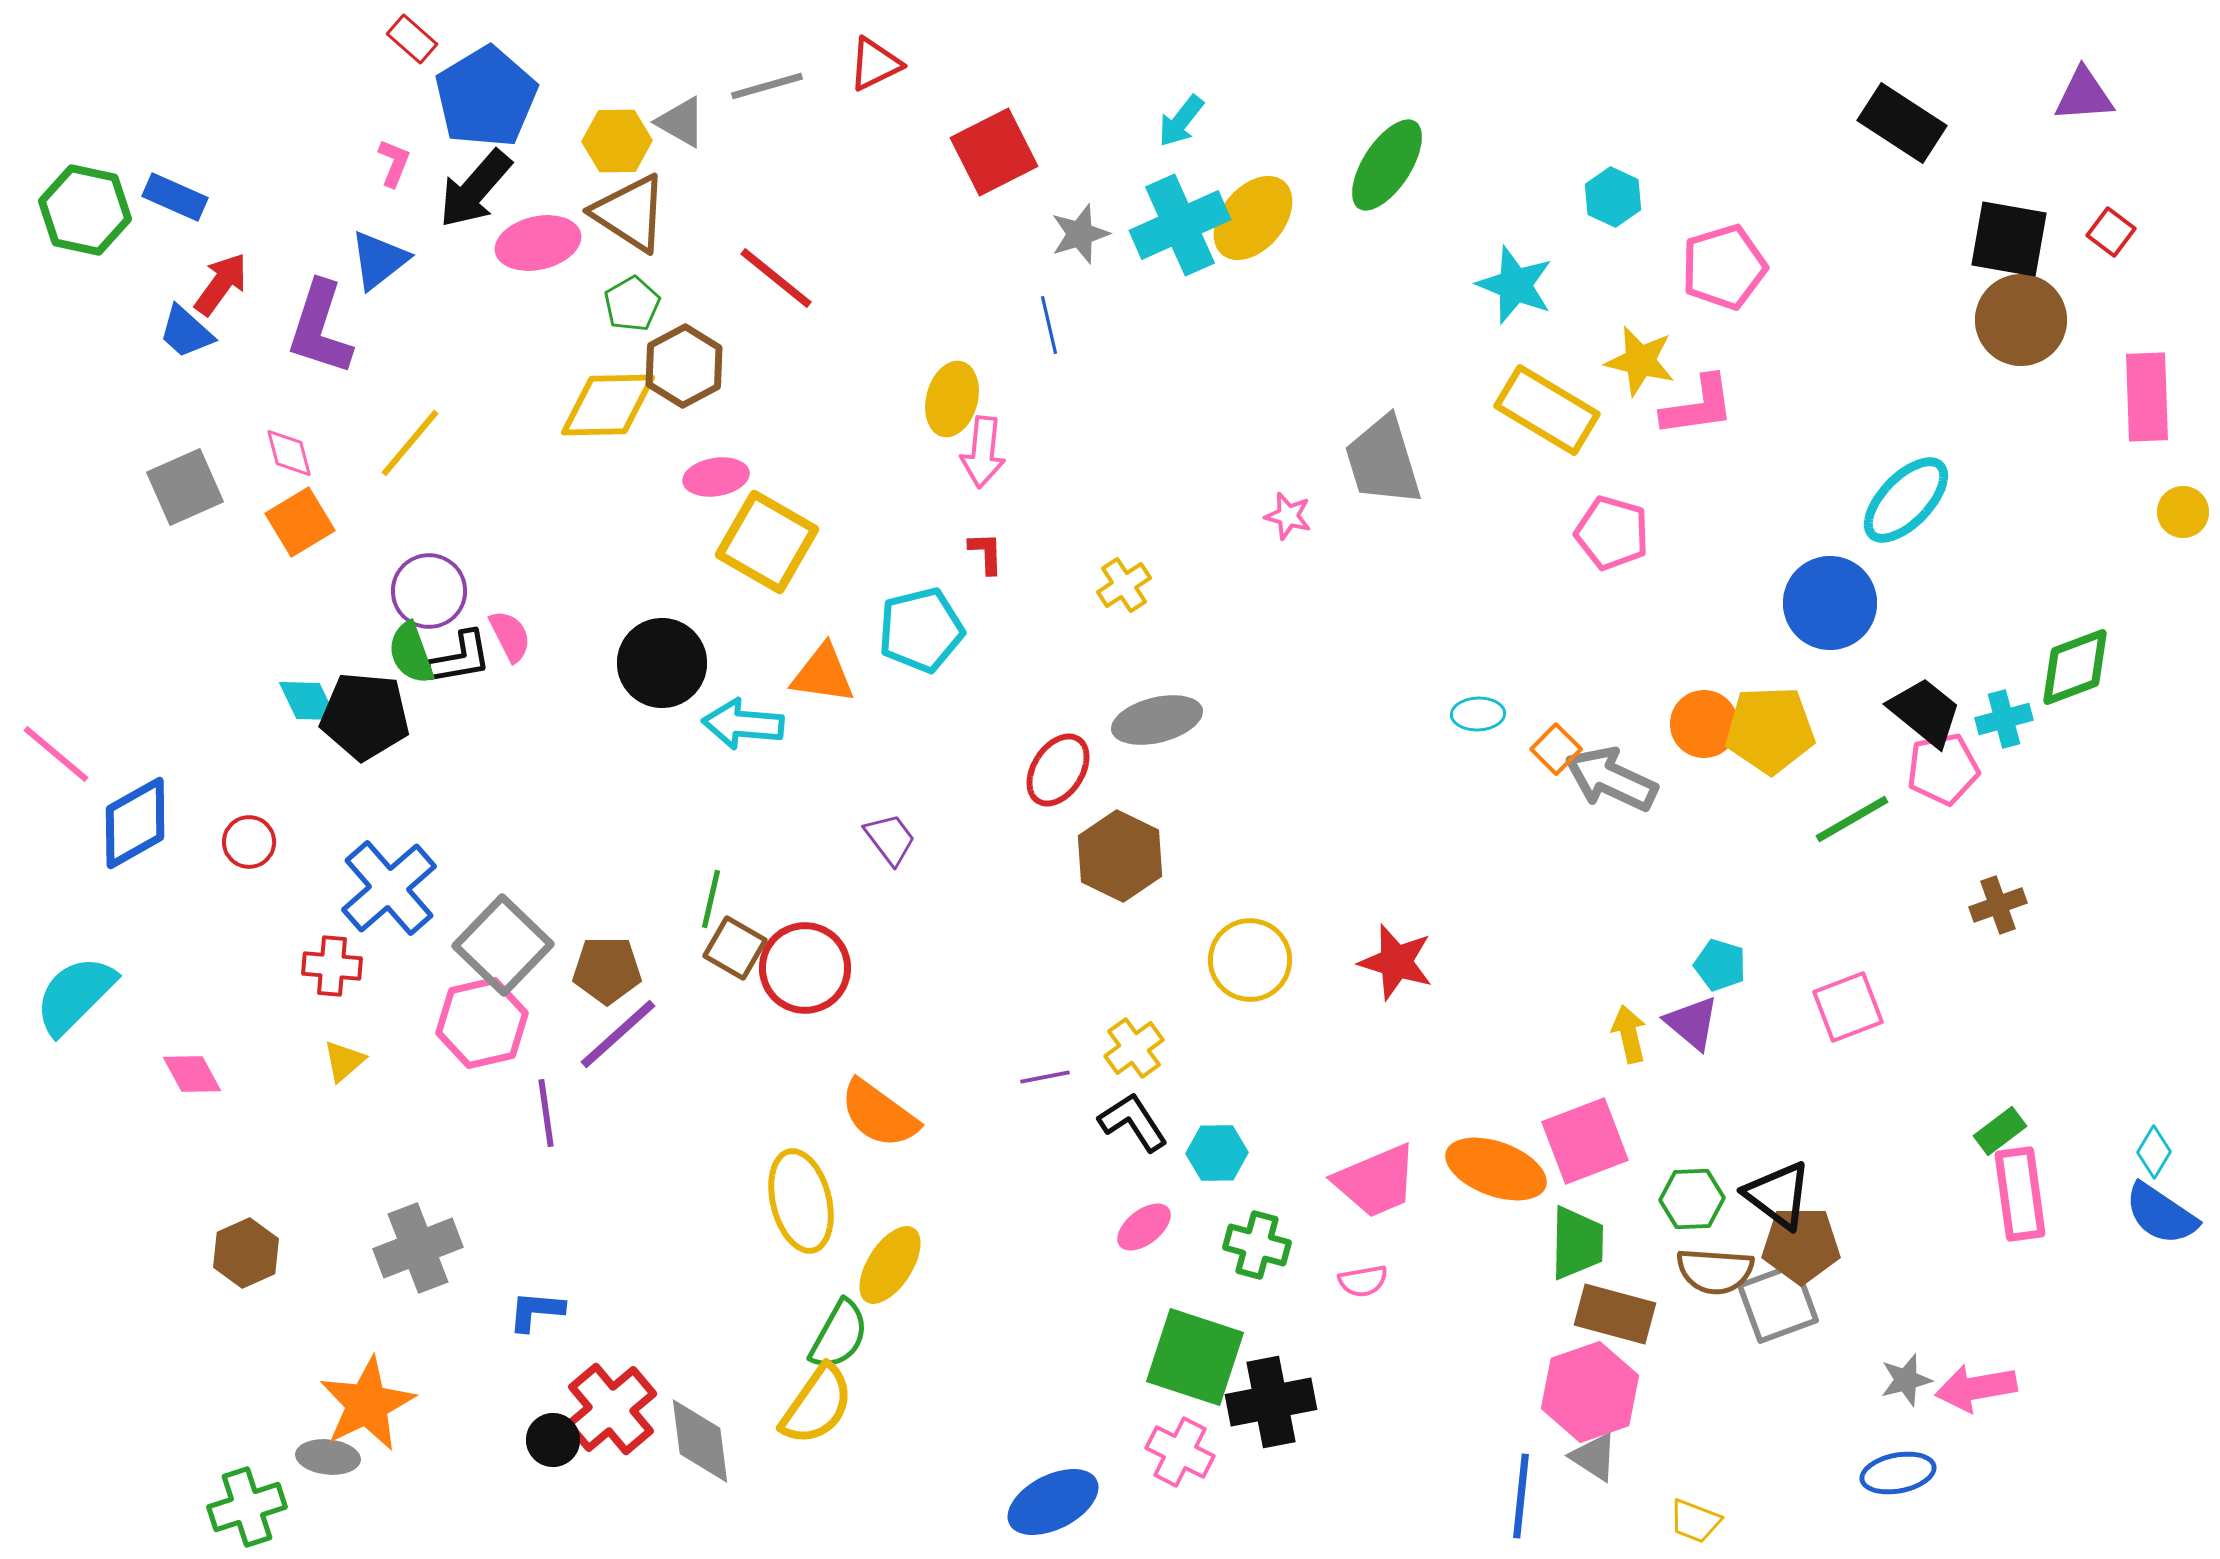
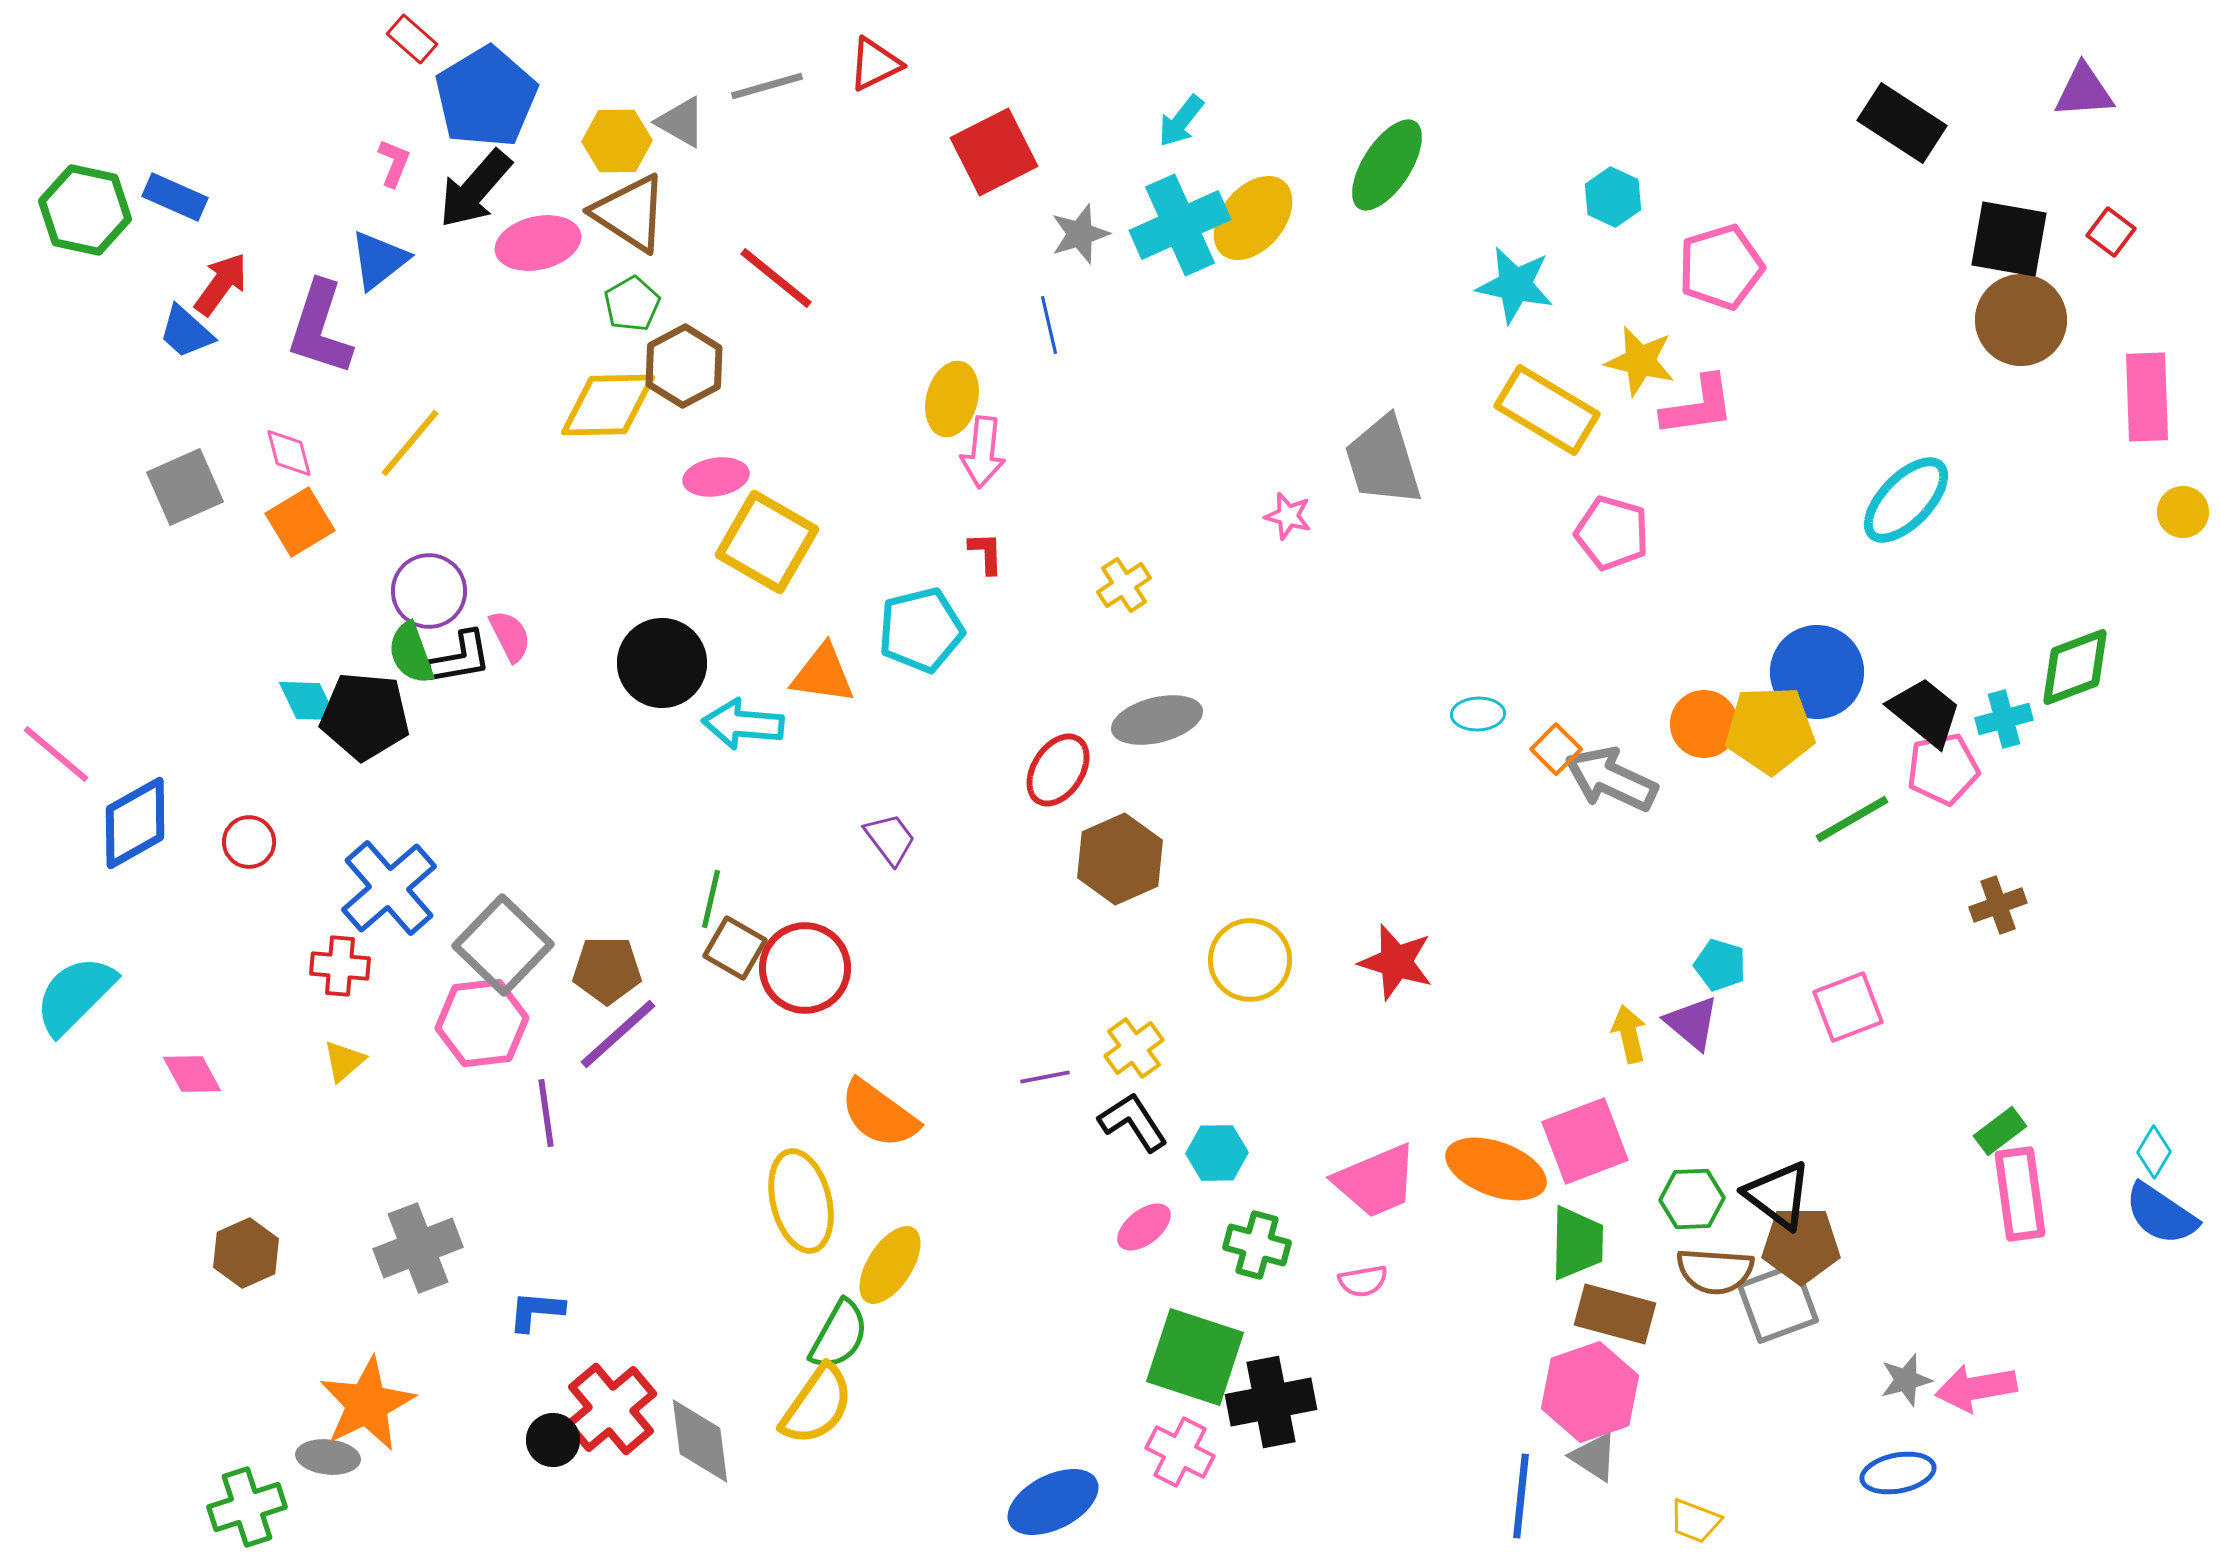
purple triangle at (2084, 95): moved 4 px up
pink pentagon at (1724, 267): moved 3 px left
cyan star at (1515, 285): rotated 10 degrees counterclockwise
blue circle at (1830, 603): moved 13 px left, 69 px down
brown hexagon at (1120, 856): moved 3 px down; rotated 10 degrees clockwise
red cross at (332, 966): moved 8 px right
pink hexagon at (482, 1023): rotated 6 degrees clockwise
